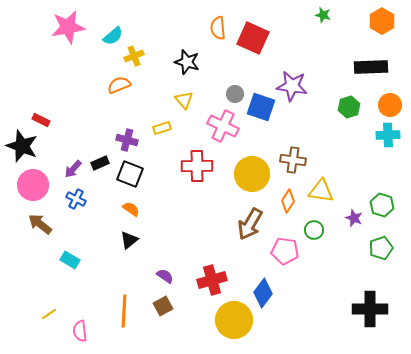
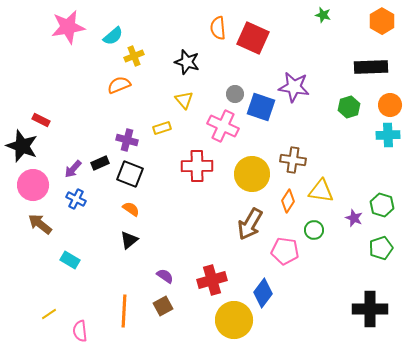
purple star at (292, 86): moved 2 px right, 1 px down
